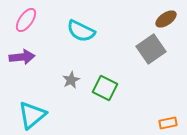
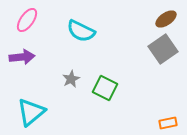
pink ellipse: moved 1 px right
gray square: moved 12 px right
gray star: moved 1 px up
cyan triangle: moved 1 px left, 3 px up
